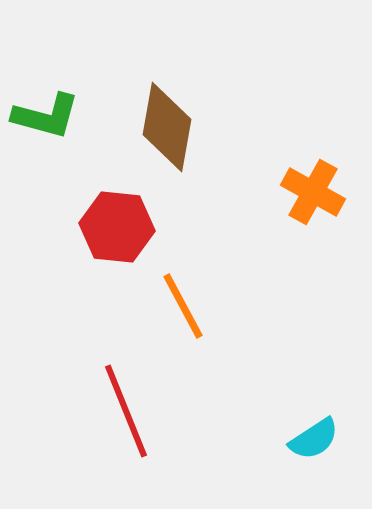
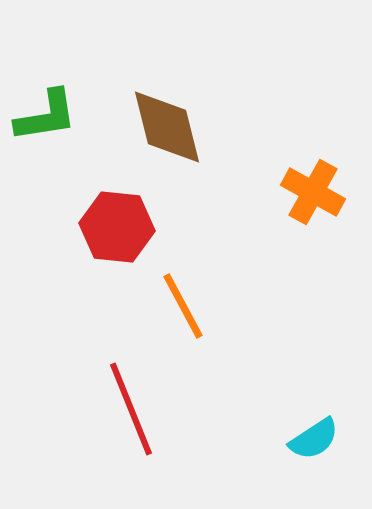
green L-shape: rotated 24 degrees counterclockwise
brown diamond: rotated 24 degrees counterclockwise
red line: moved 5 px right, 2 px up
